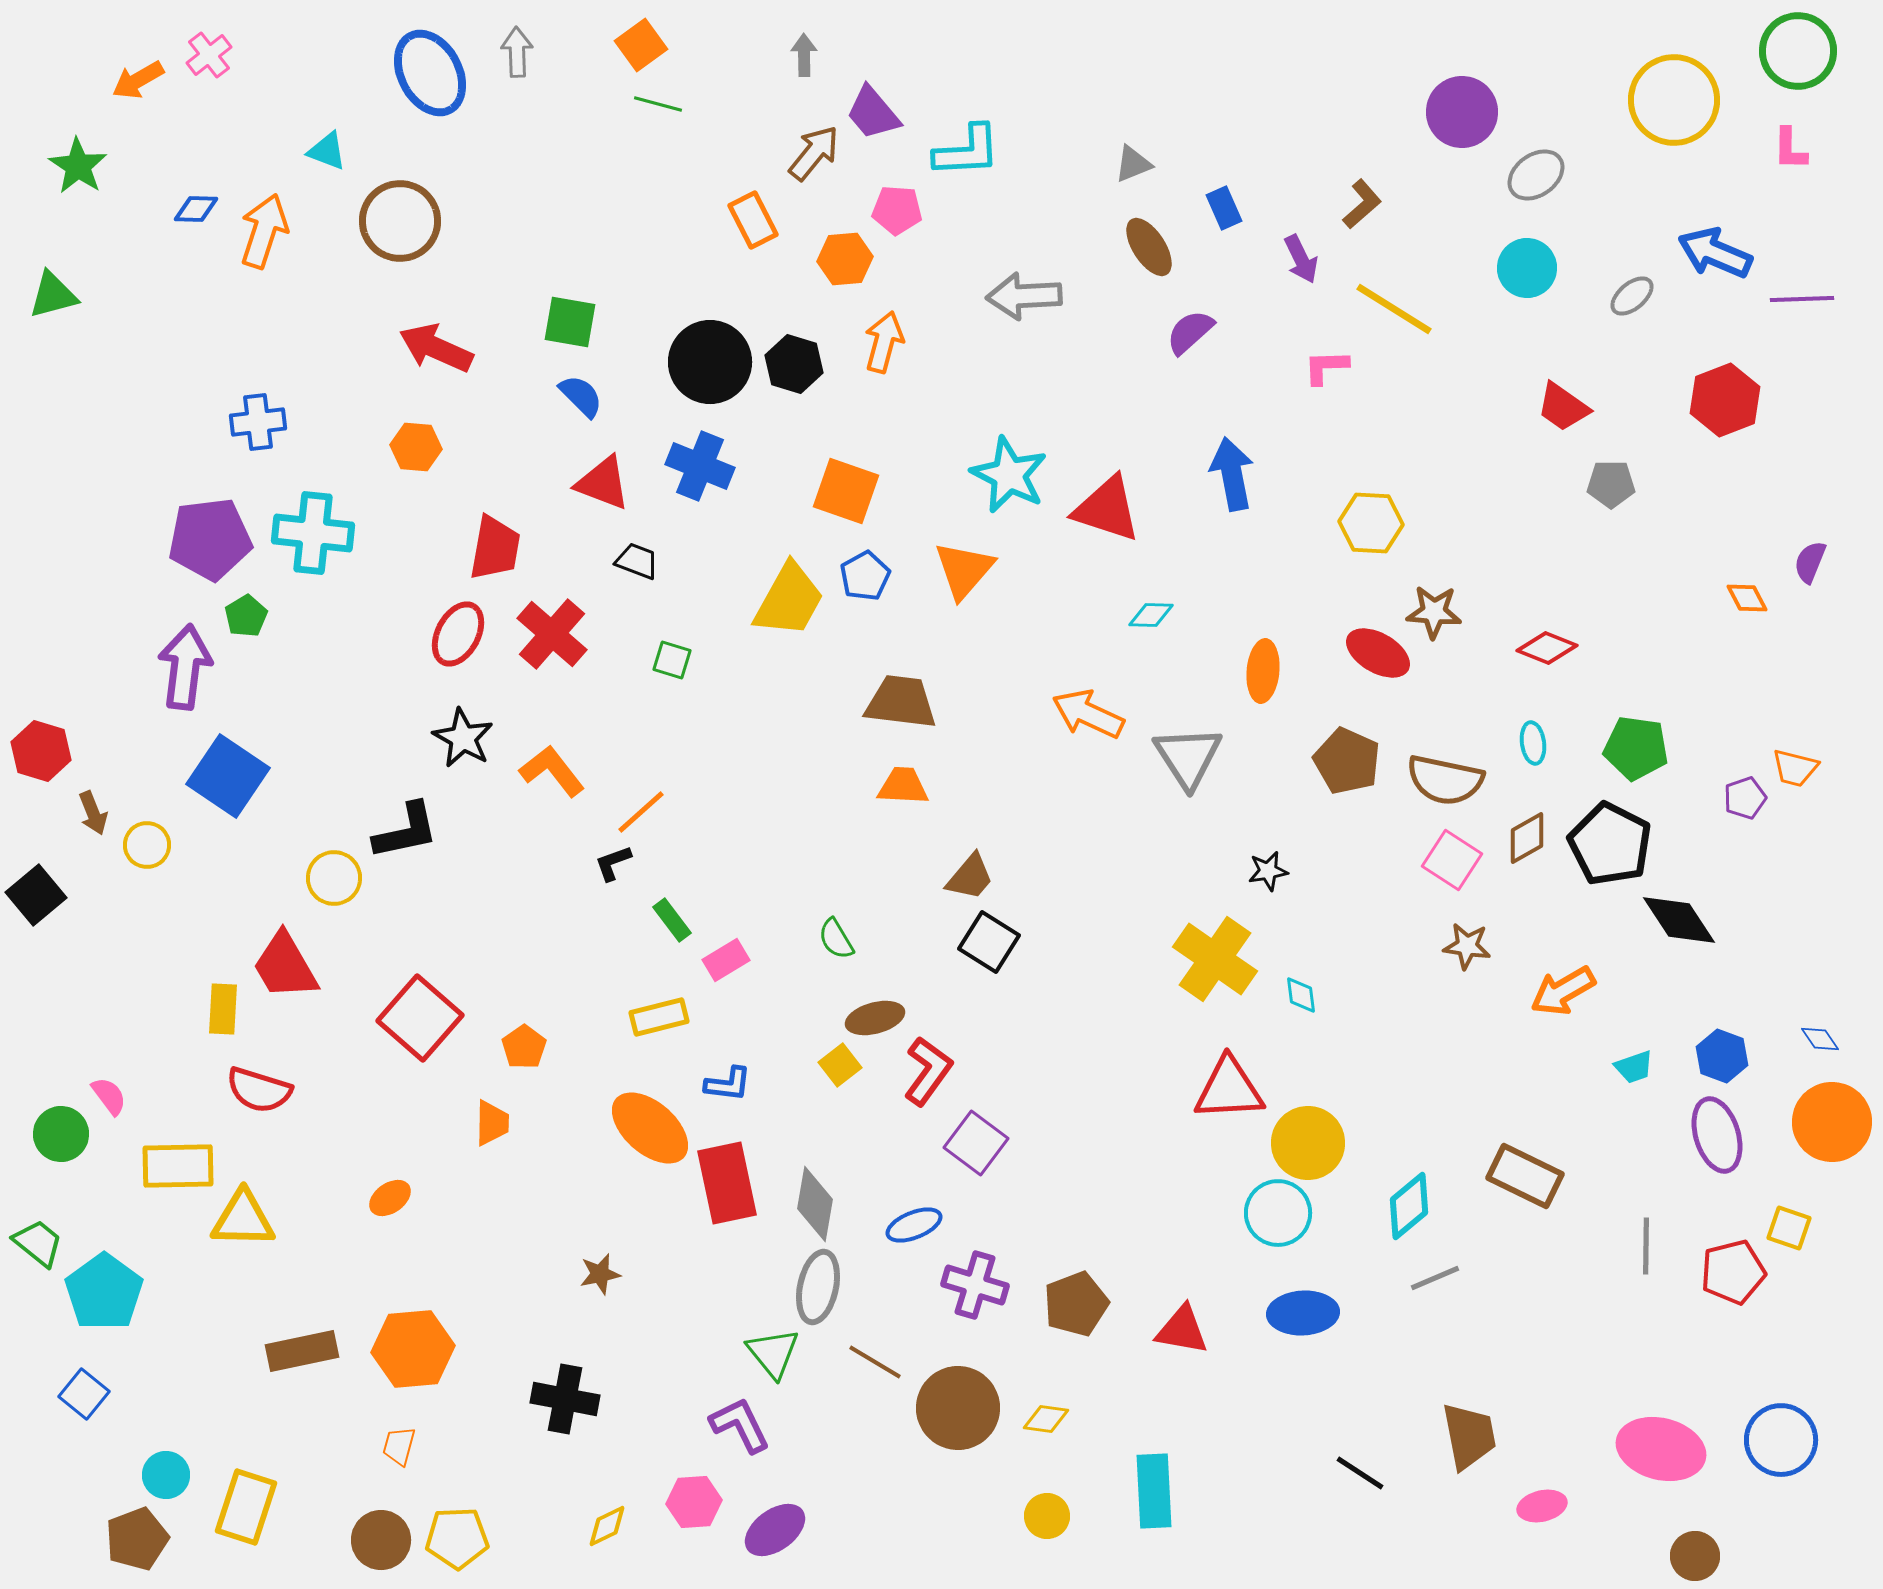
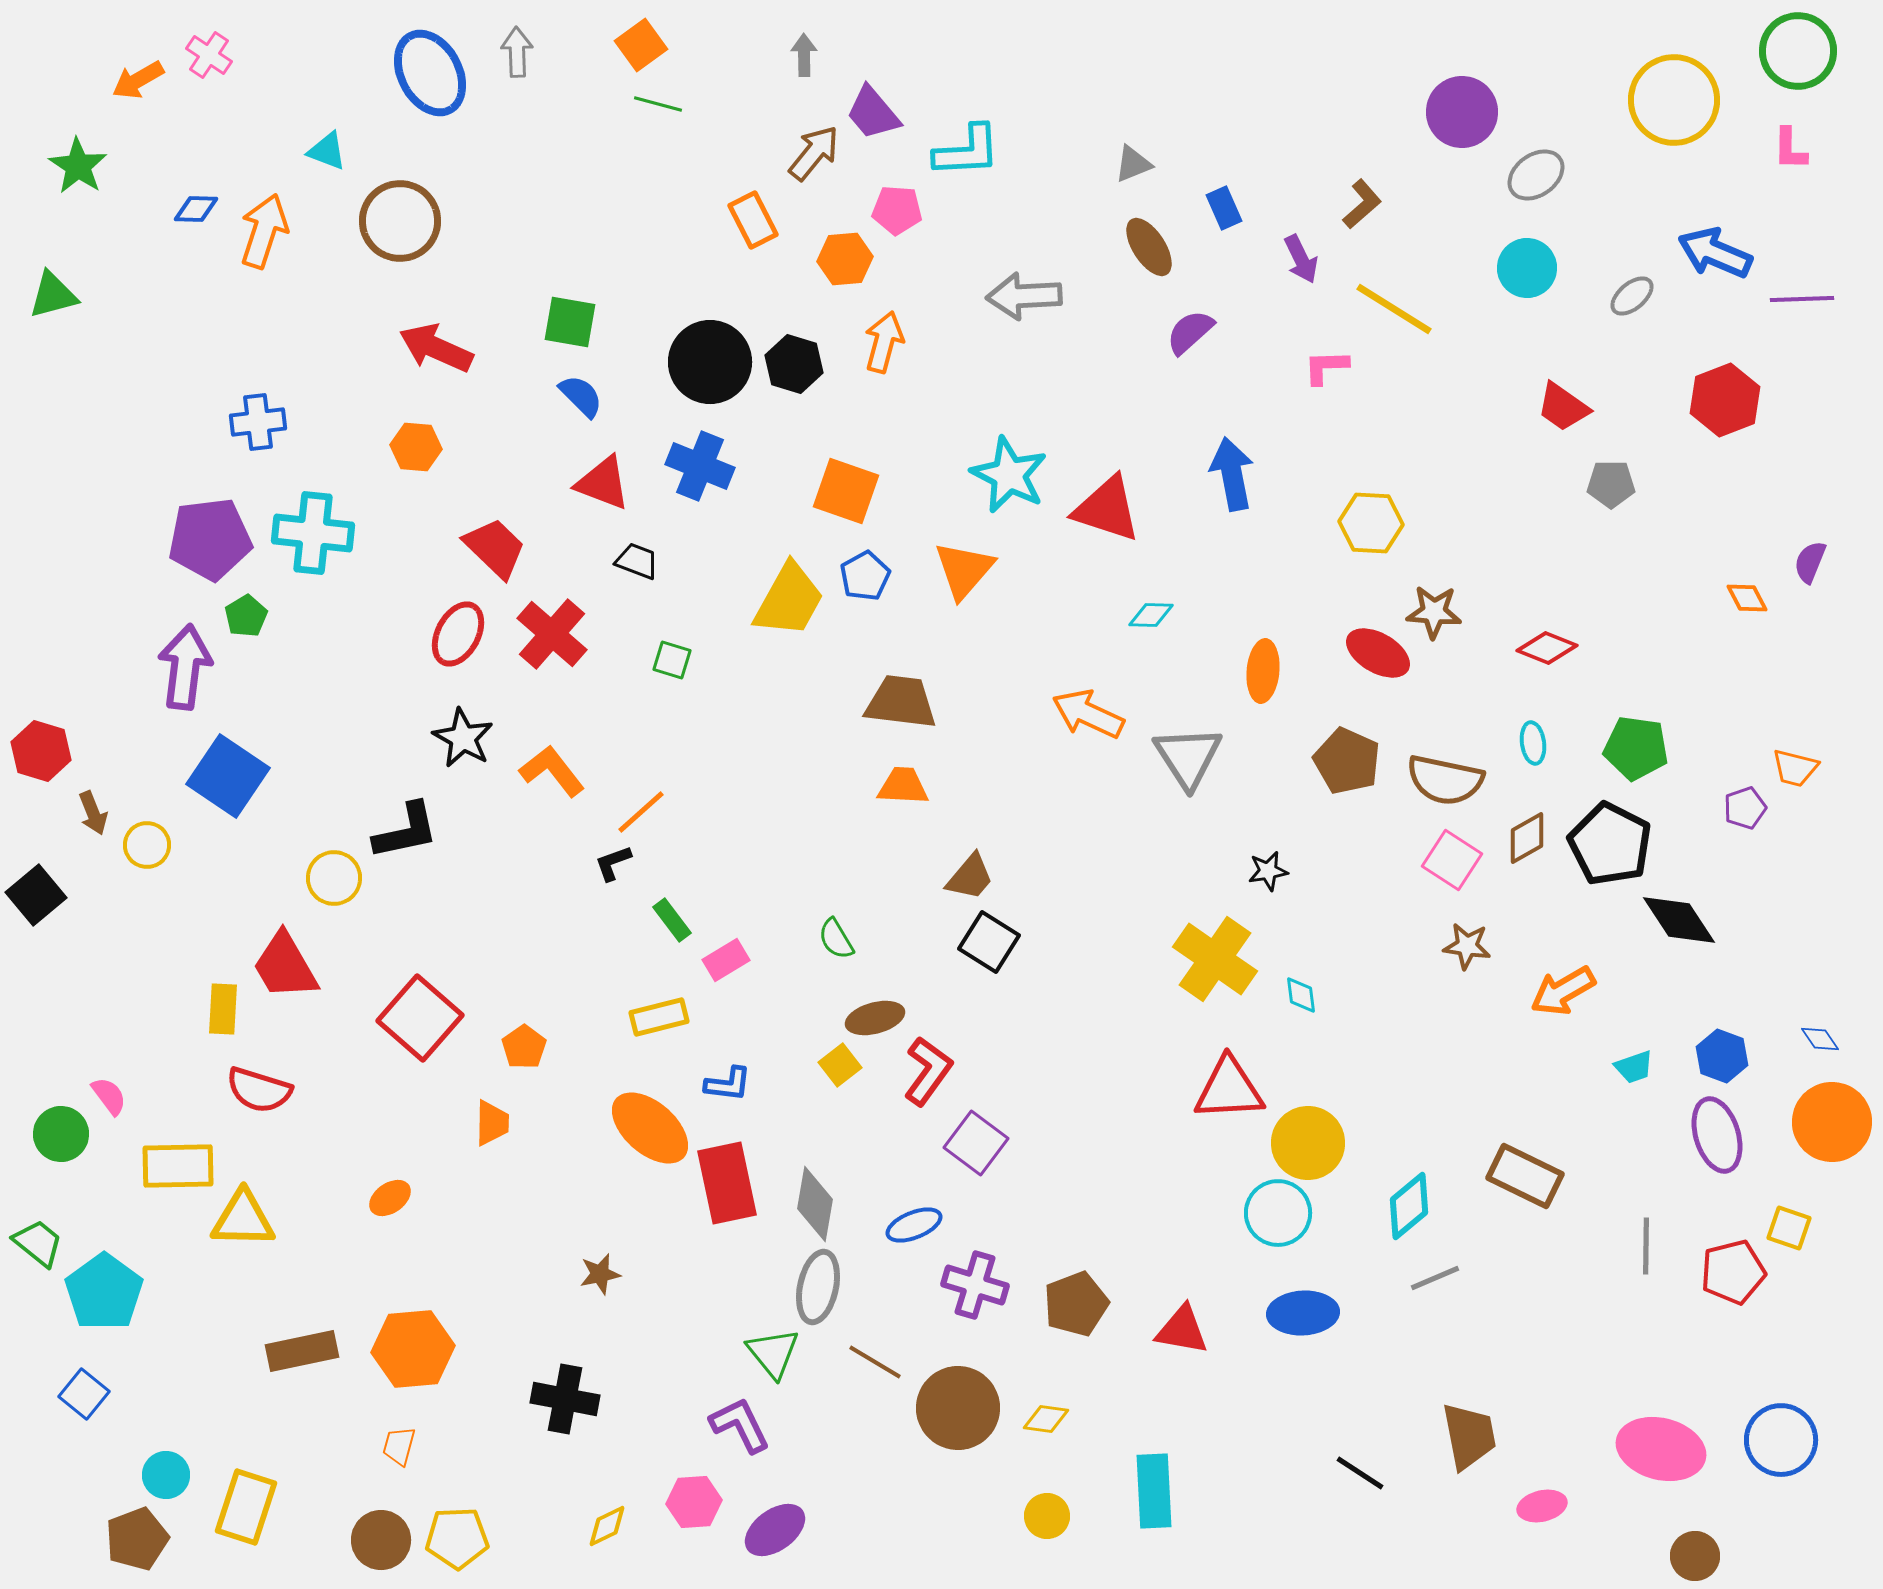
pink cross at (209, 55): rotated 18 degrees counterclockwise
red trapezoid at (495, 548): rotated 56 degrees counterclockwise
purple pentagon at (1745, 798): moved 10 px down
